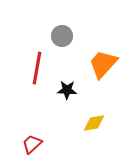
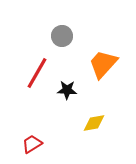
red line: moved 5 px down; rotated 20 degrees clockwise
red trapezoid: rotated 10 degrees clockwise
